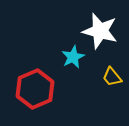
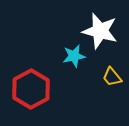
cyan star: moved 1 px right, 1 px up; rotated 15 degrees clockwise
red hexagon: moved 4 px left; rotated 6 degrees counterclockwise
